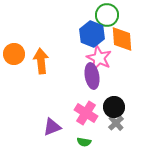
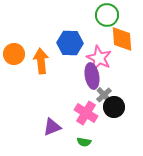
blue hexagon: moved 22 px left, 9 px down; rotated 20 degrees counterclockwise
gray cross: moved 12 px left, 28 px up
